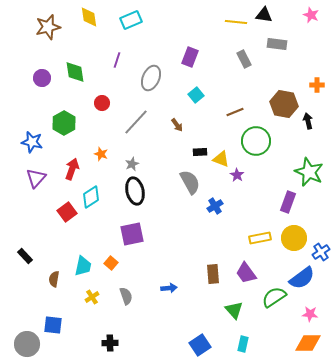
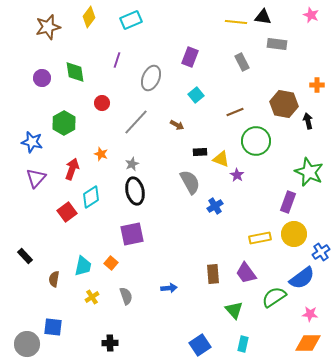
black triangle at (264, 15): moved 1 px left, 2 px down
yellow diamond at (89, 17): rotated 45 degrees clockwise
gray rectangle at (244, 59): moved 2 px left, 3 px down
brown arrow at (177, 125): rotated 24 degrees counterclockwise
yellow circle at (294, 238): moved 4 px up
blue square at (53, 325): moved 2 px down
